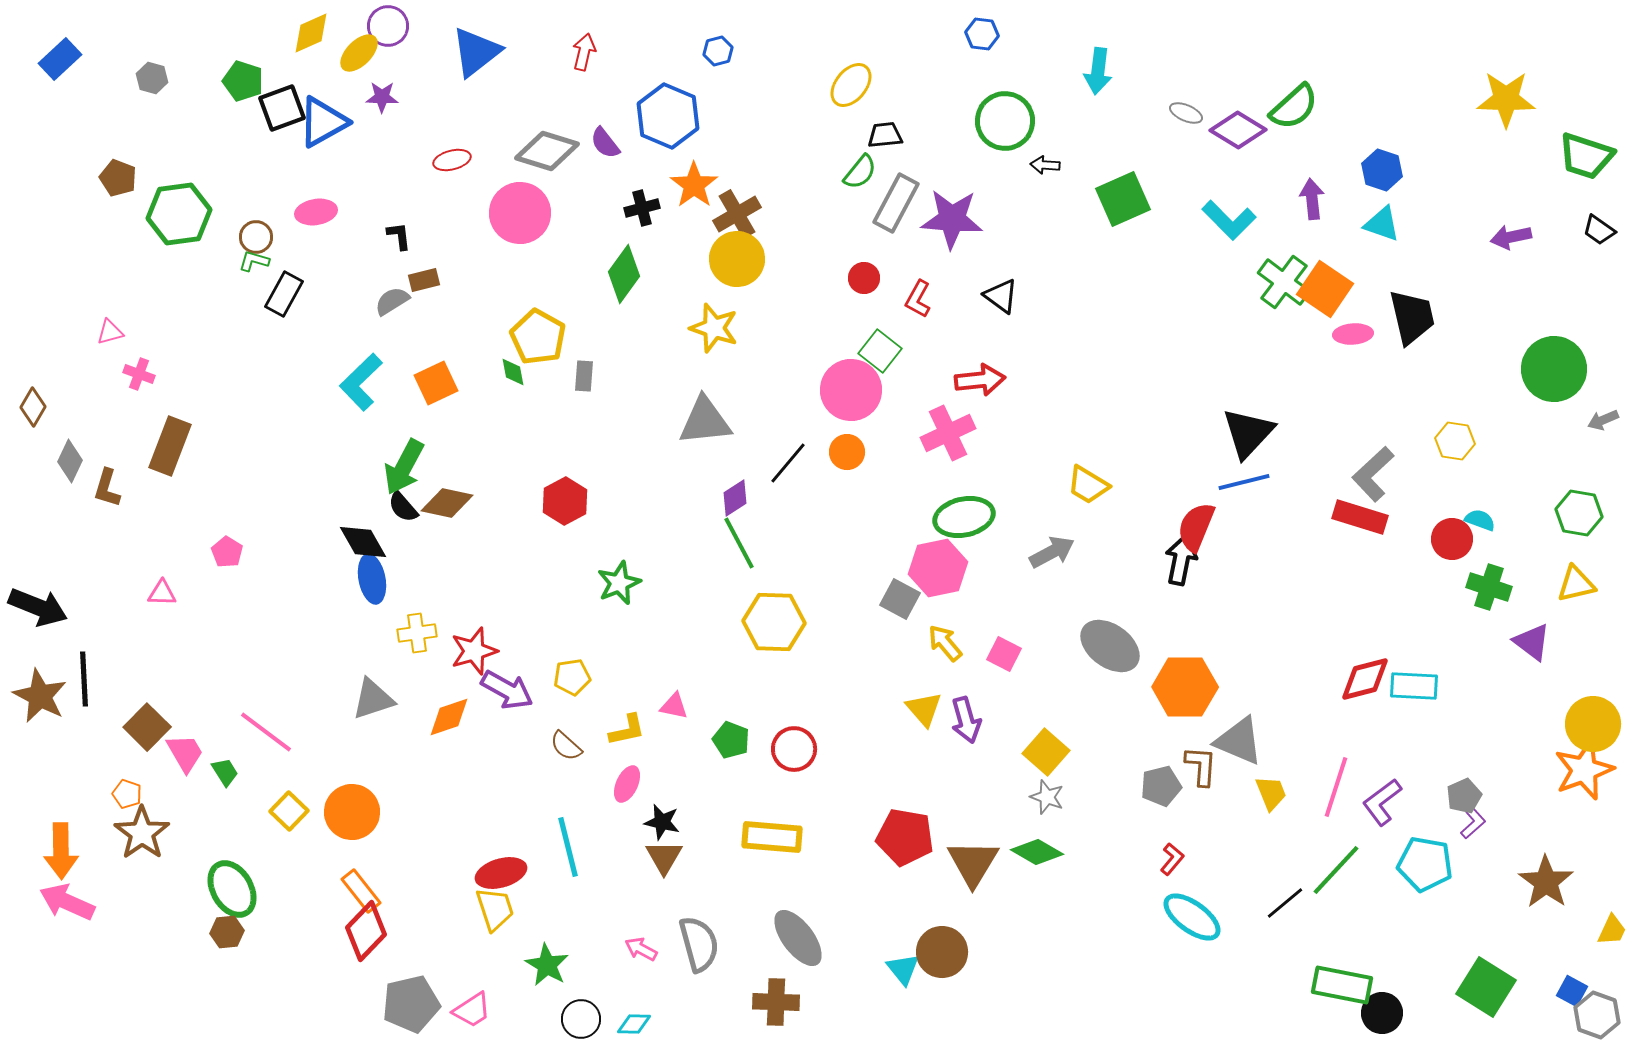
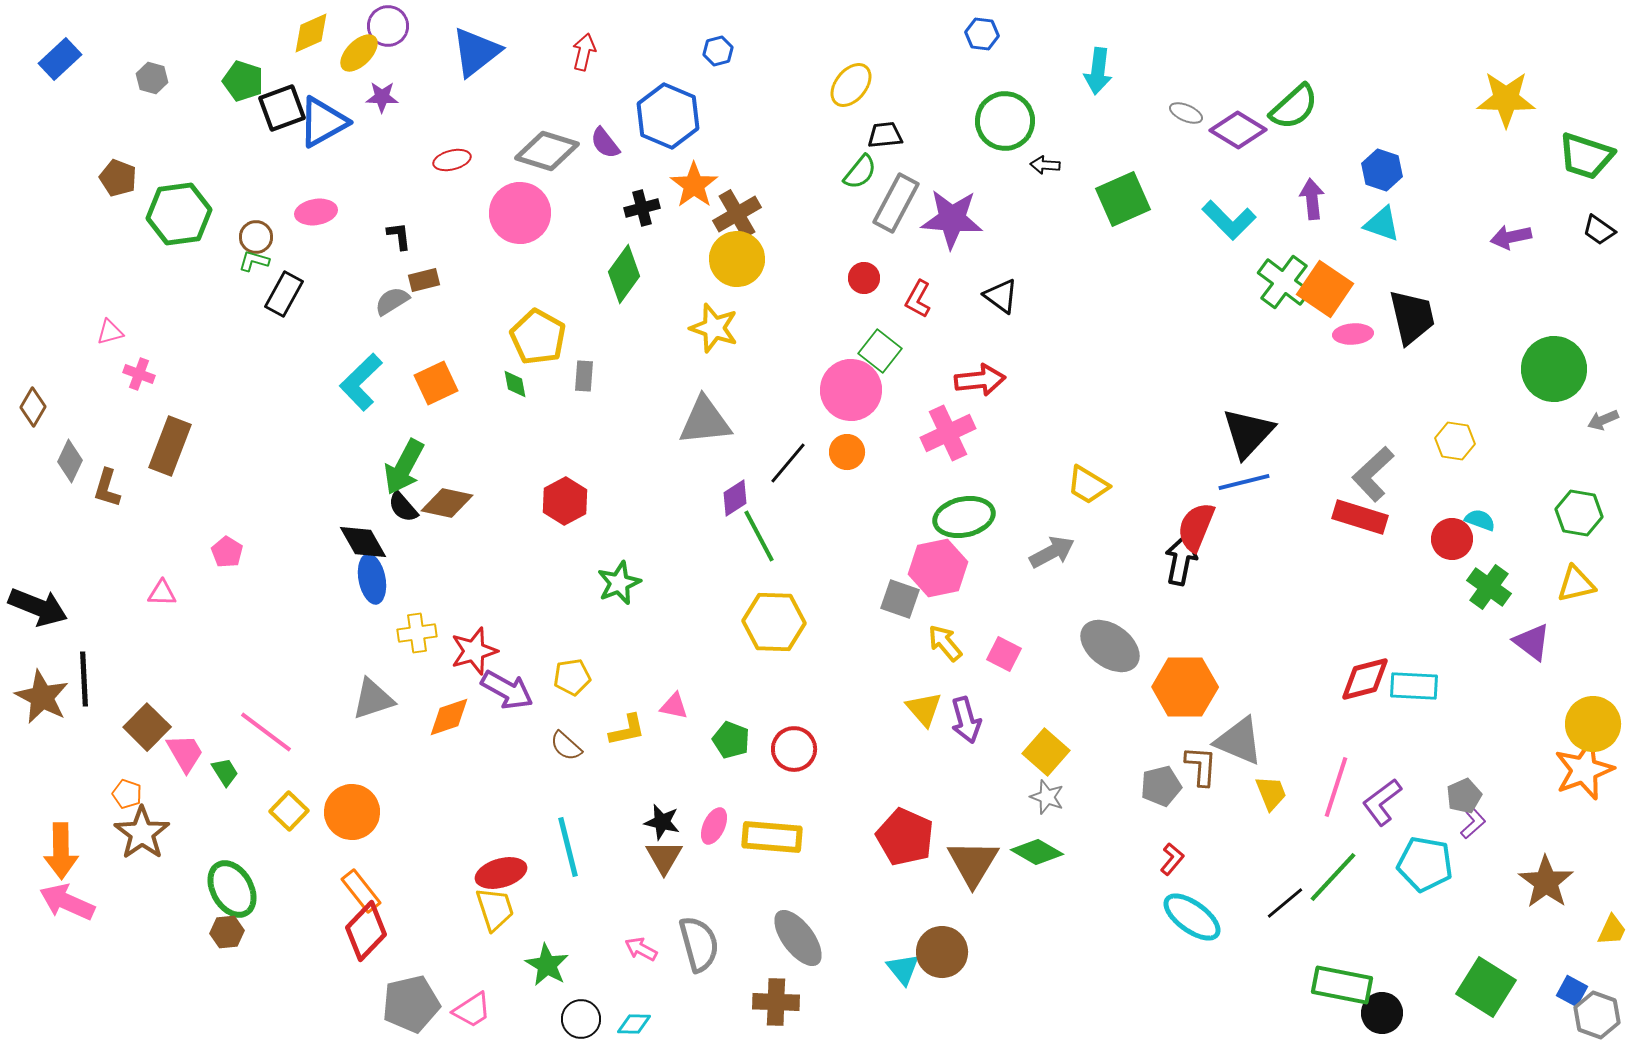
green diamond at (513, 372): moved 2 px right, 12 px down
green line at (739, 543): moved 20 px right, 7 px up
green cross at (1489, 587): rotated 18 degrees clockwise
gray square at (900, 599): rotated 9 degrees counterclockwise
brown star at (40, 696): moved 2 px right, 1 px down
pink ellipse at (627, 784): moved 87 px right, 42 px down
red pentagon at (905, 837): rotated 14 degrees clockwise
green line at (1336, 870): moved 3 px left, 7 px down
